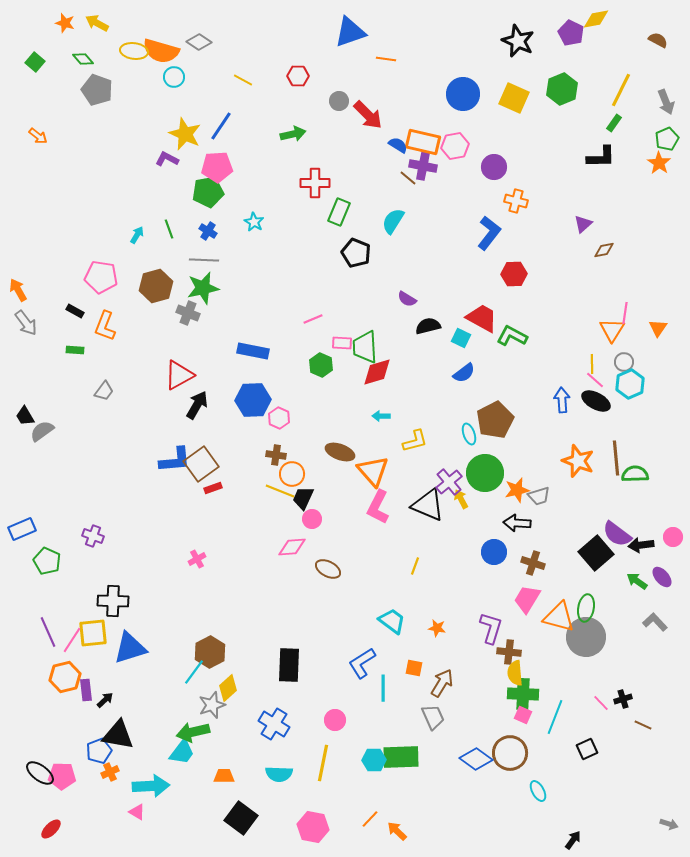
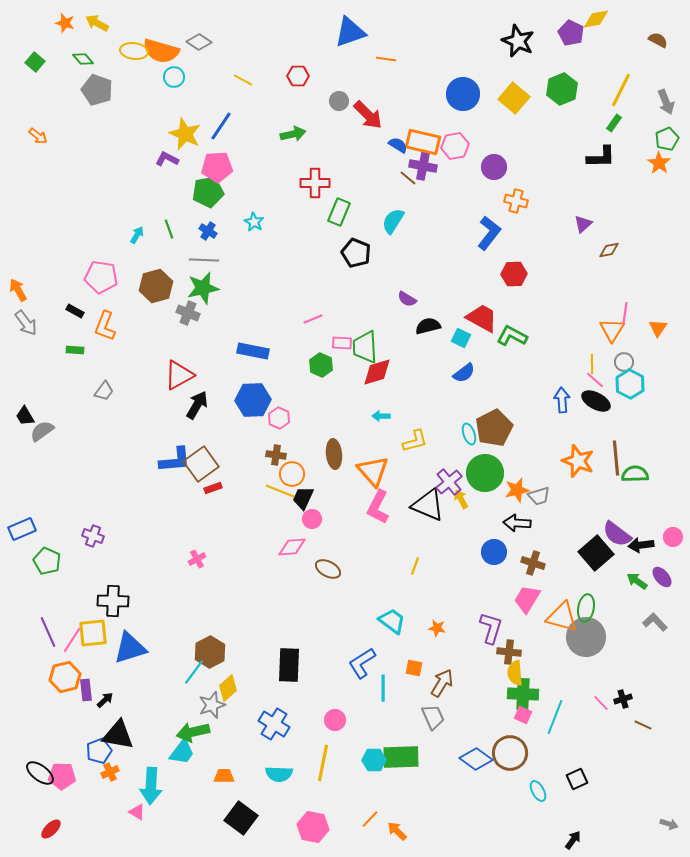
yellow square at (514, 98): rotated 16 degrees clockwise
brown diamond at (604, 250): moved 5 px right
cyan hexagon at (630, 384): rotated 8 degrees counterclockwise
brown pentagon at (495, 420): moved 1 px left, 8 px down
brown ellipse at (340, 452): moved 6 px left, 2 px down; rotated 64 degrees clockwise
orange triangle at (559, 617): moved 3 px right
black square at (587, 749): moved 10 px left, 30 px down
cyan arrow at (151, 786): rotated 96 degrees clockwise
